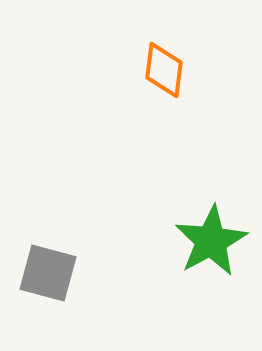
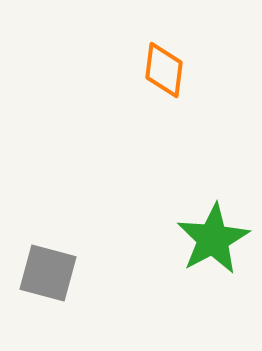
green star: moved 2 px right, 2 px up
